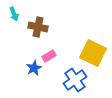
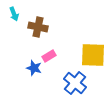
yellow square: moved 2 px down; rotated 24 degrees counterclockwise
blue star: rotated 28 degrees counterclockwise
blue cross: moved 3 px down; rotated 15 degrees counterclockwise
